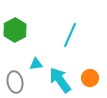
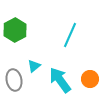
cyan triangle: moved 2 px left, 2 px down; rotated 32 degrees counterclockwise
orange circle: moved 1 px down
gray ellipse: moved 1 px left, 2 px up
